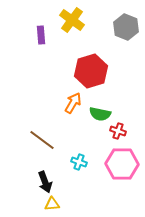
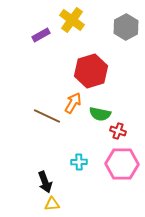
gray hexagon: rotated 10 degrees clockwise
purple rectangle: rotated 66 degrees clockwise
brown line: moved 5 px right, 24 px up; rotated 12 degrees counterclockwise
cyan cross: rotated 21 degrees counterclockwise
